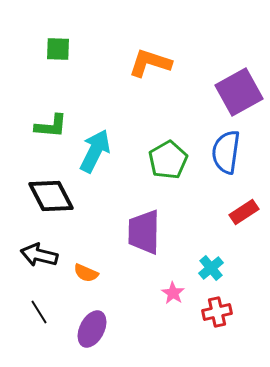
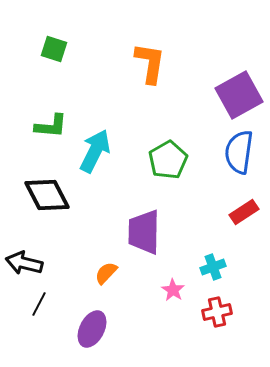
green square: moved 4 px left; rotated 16 degrees clockwise
orange L-shape: rotated 81 degrees clockwise
purple square: moved 3 px down
blue semicircle: moved 13 px right
black diamond: moved 4 px left, 1 px up
black arrow: moved 15 px left, 8 px down
cyan cross: moved 2 px right, 1 px up; rotated 20 degrees clockwise
orange semicircle: moved 20 px right; rotated 110 degrees clockwise
pink star: moved 3 px up
black line: moved 8 px up; rotated 60 degrees clockwise
